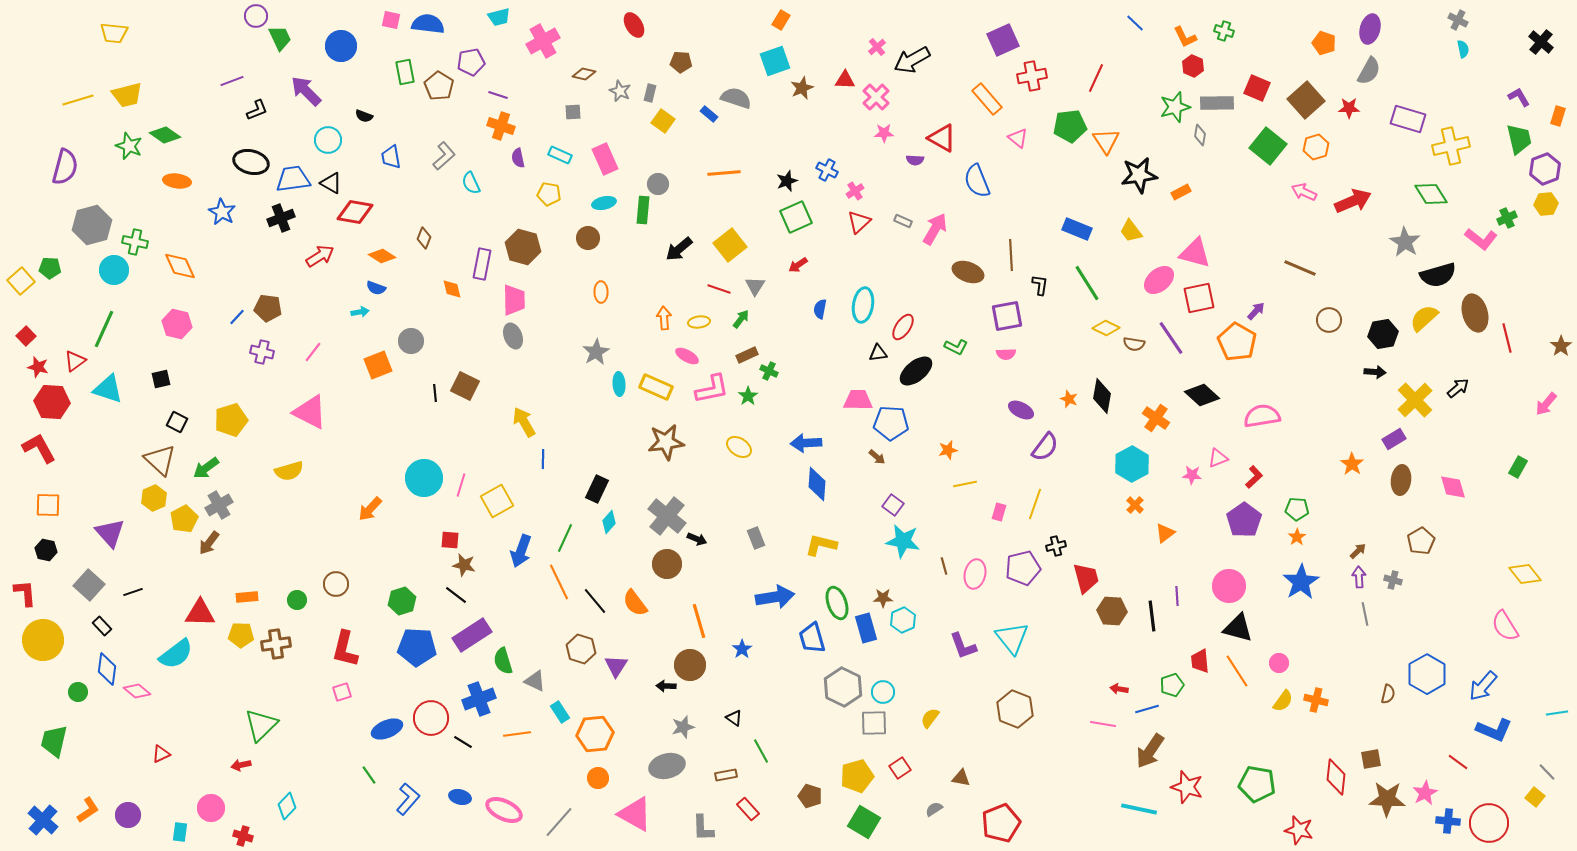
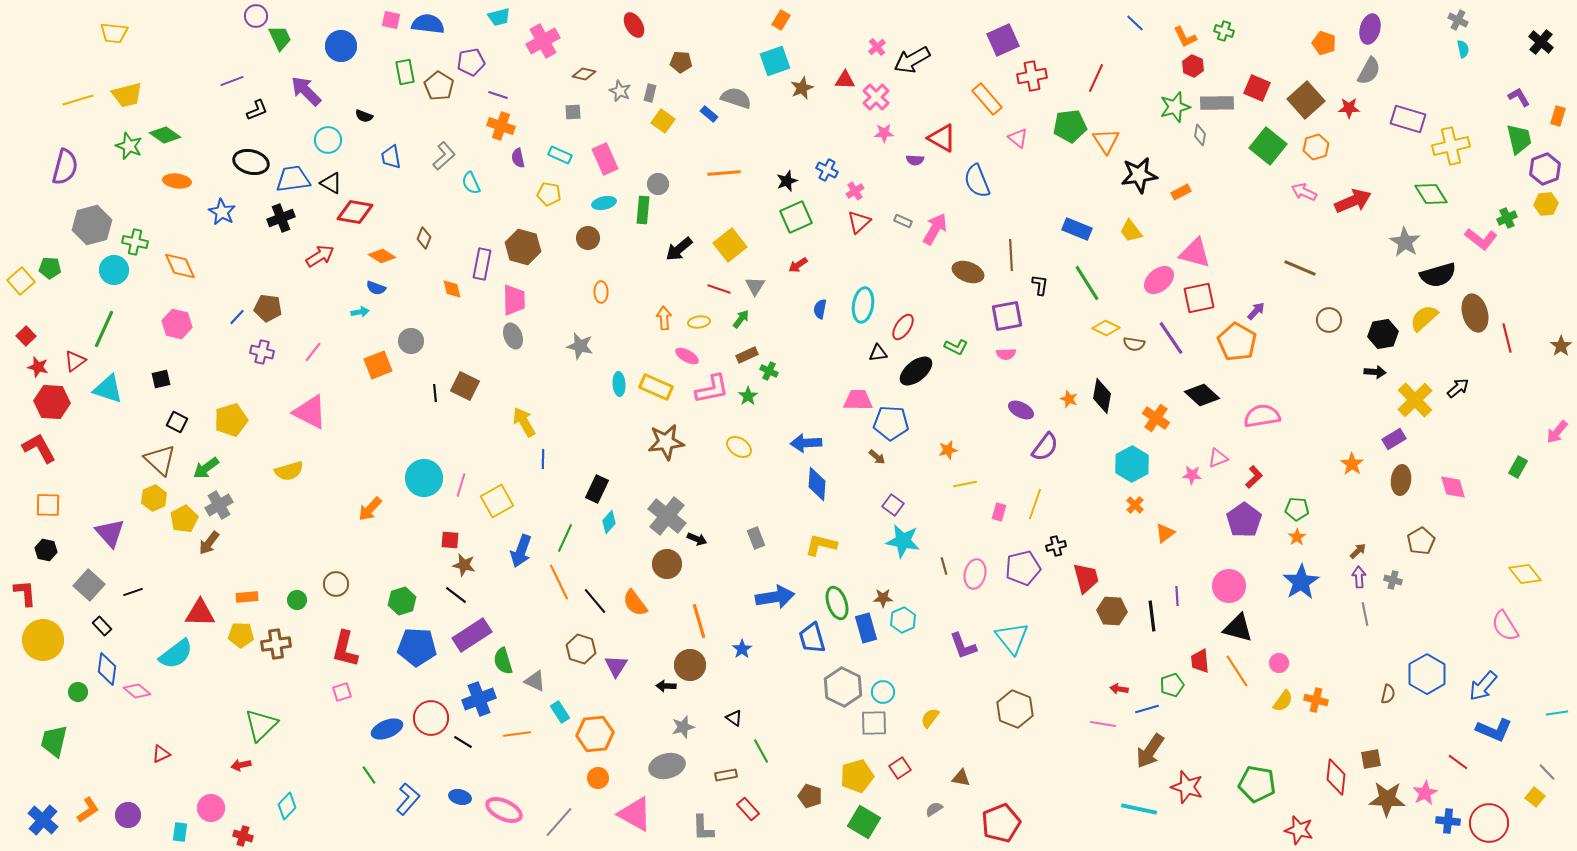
gray star at (596, 352): moved 16 px left, 6 px up; rotated 28 degrees counterclockwise
pink arrow at (1546, 404): moved 11 px right, 28 px down
